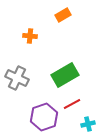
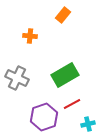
orange rectangle: rotated 21 degrees counterclockwise
